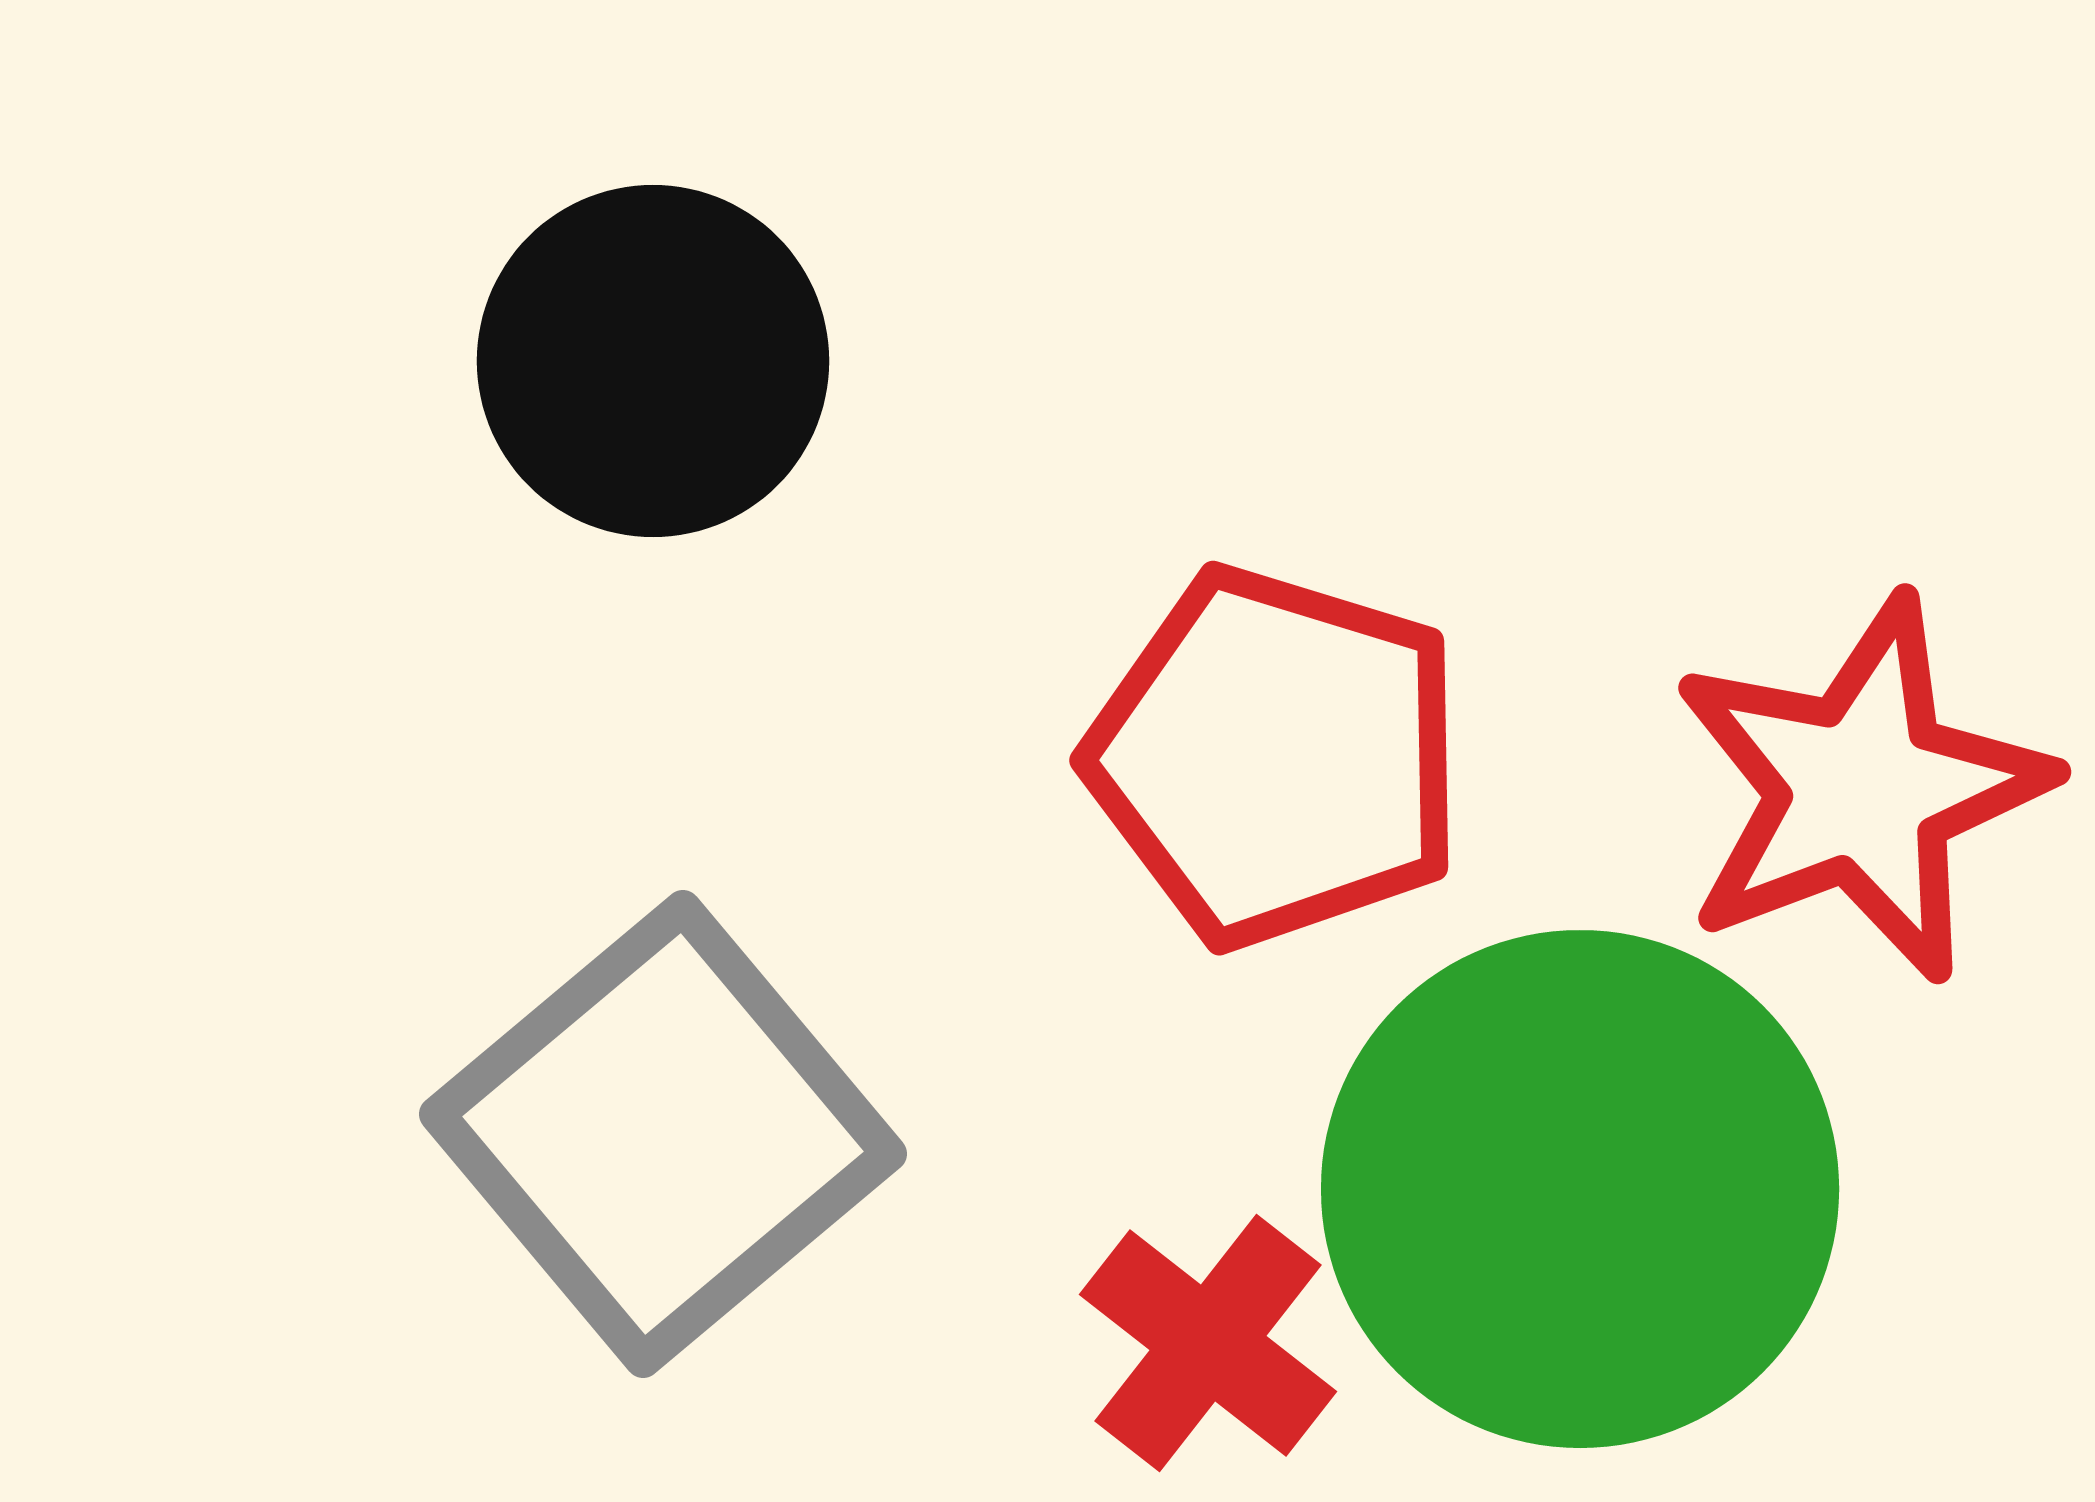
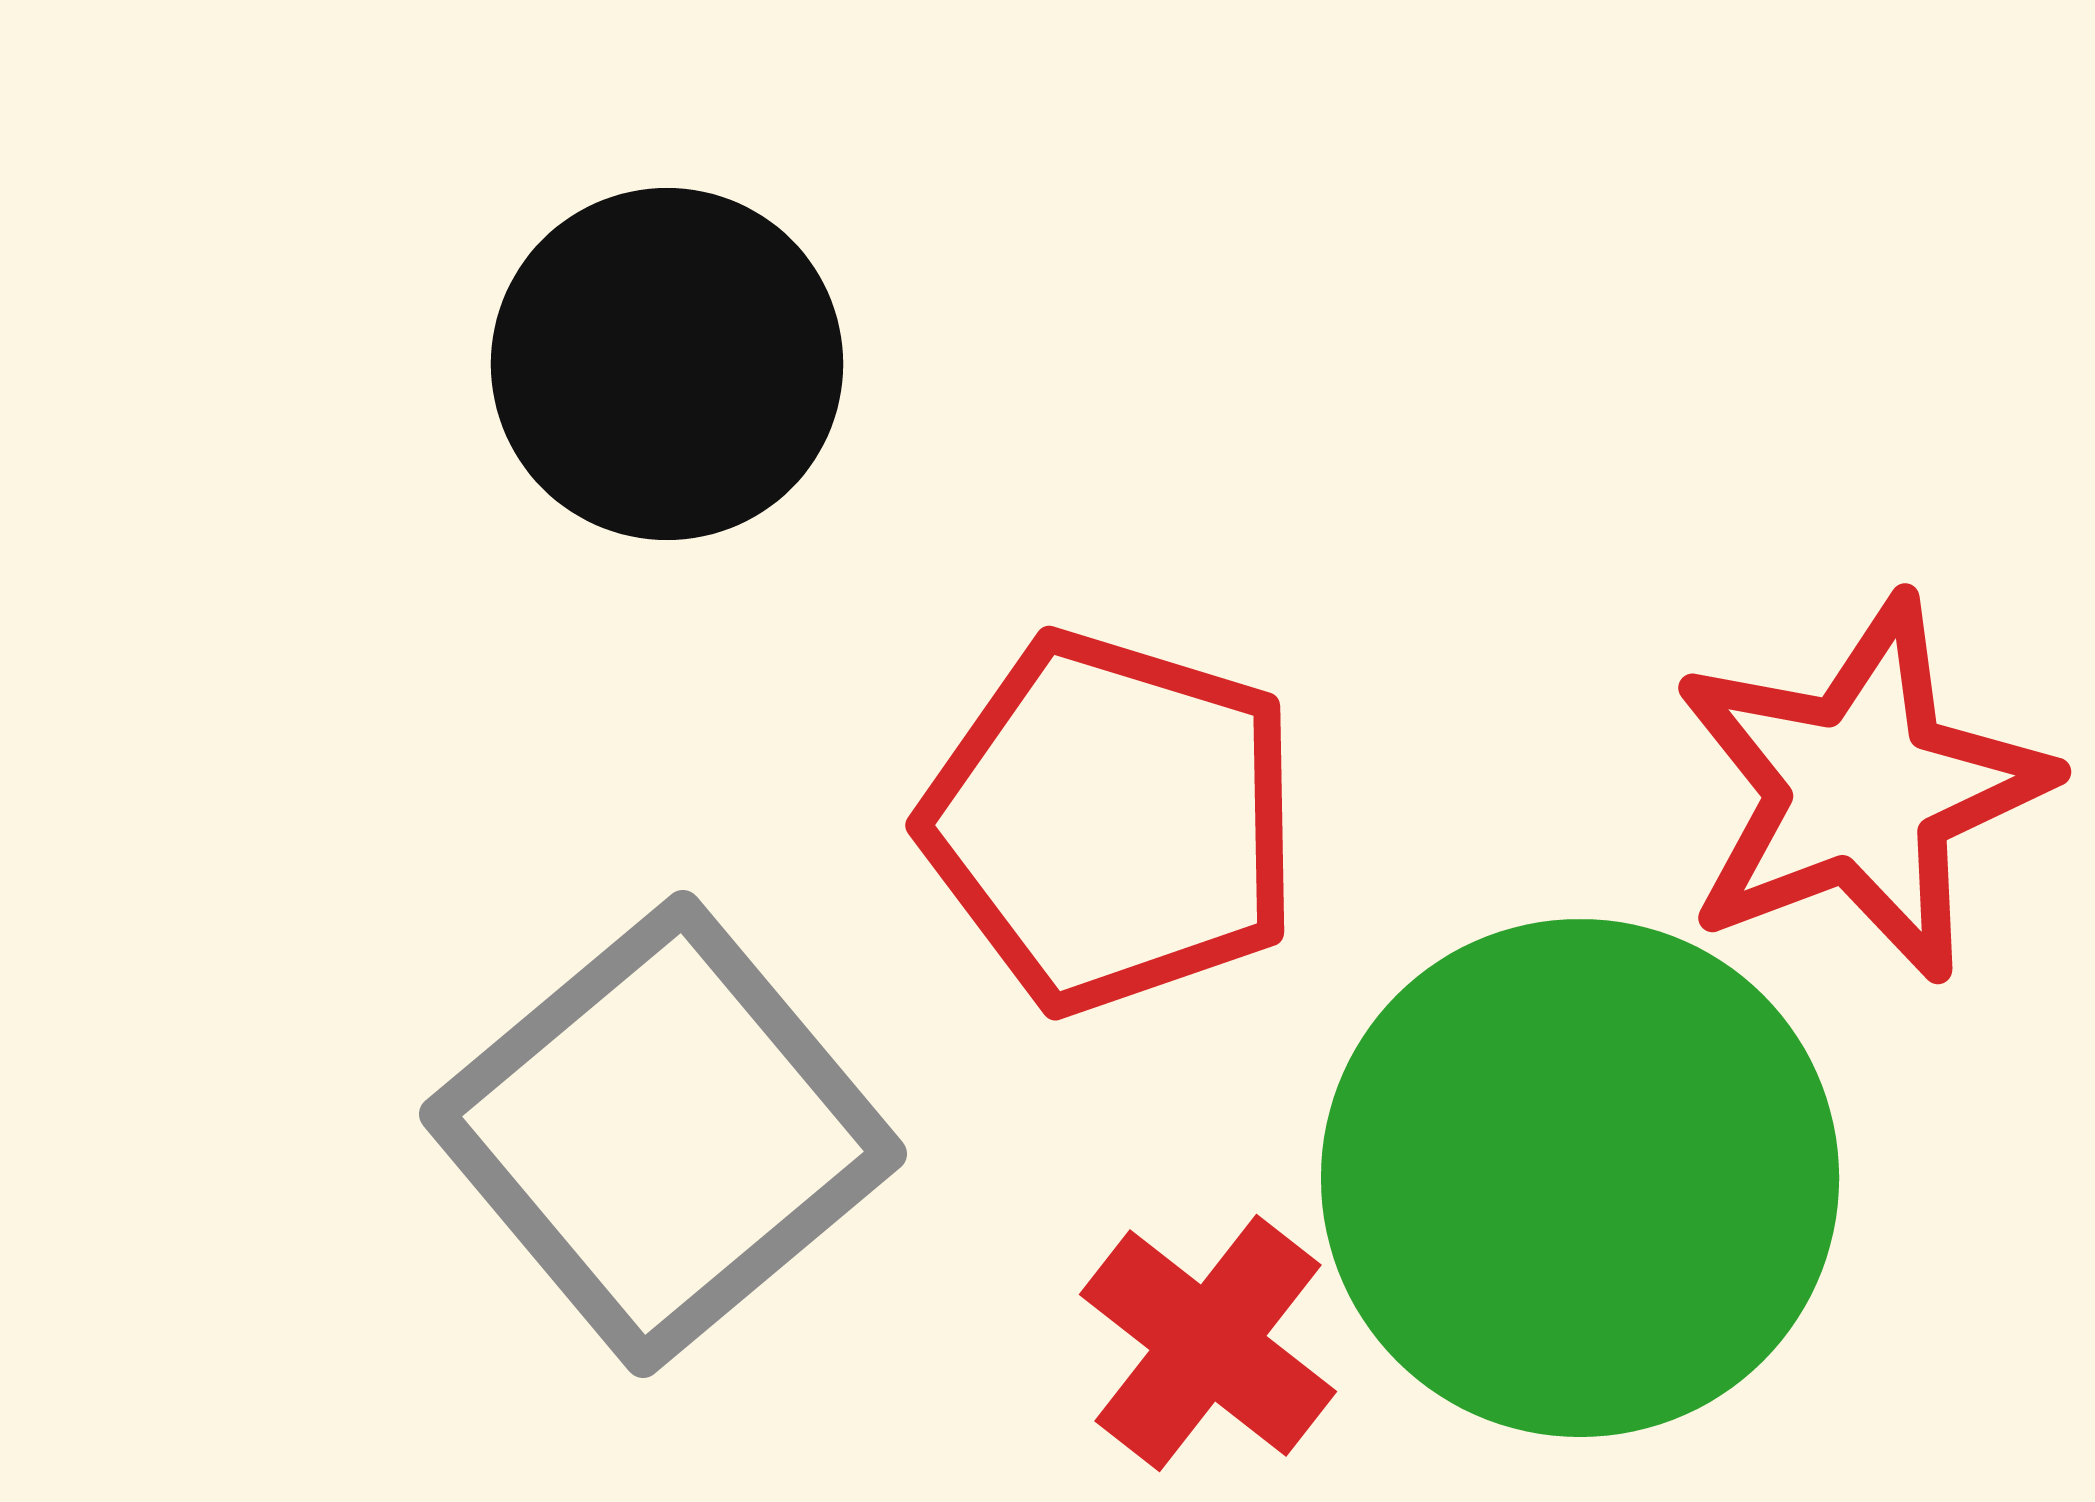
black circle: moved 14 px right, 3 px down
red pentagon: moved 164 px left, 65 px down
green circle: moved 11 px up
